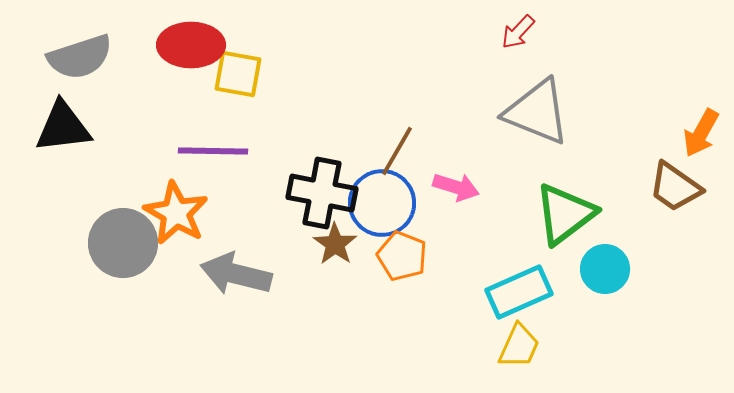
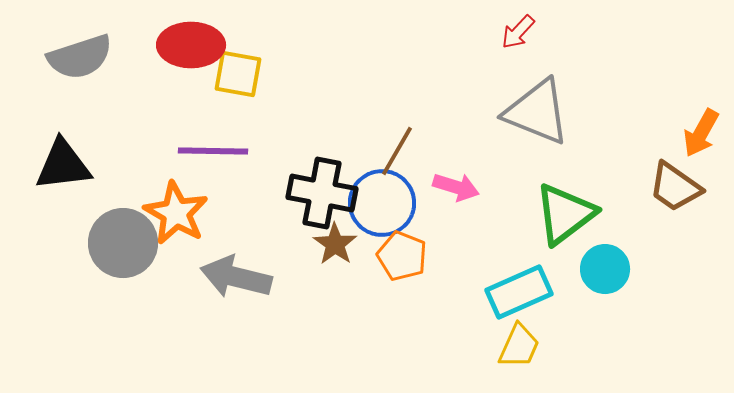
black triangle: moved 38 px down
gray arrow: moved 3 px down
